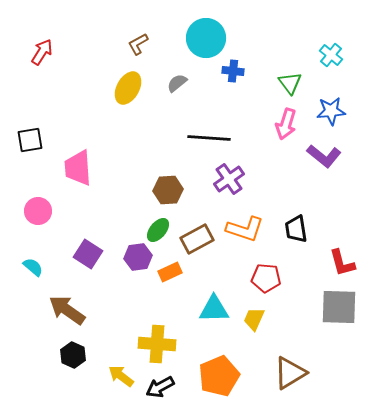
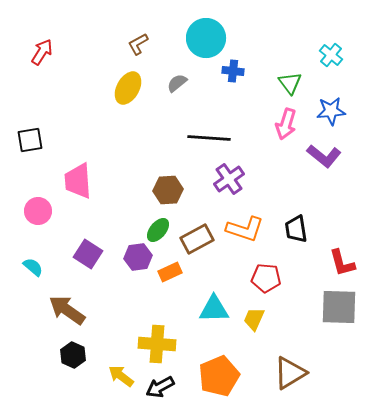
pink trapezoid: moved 13 px down
